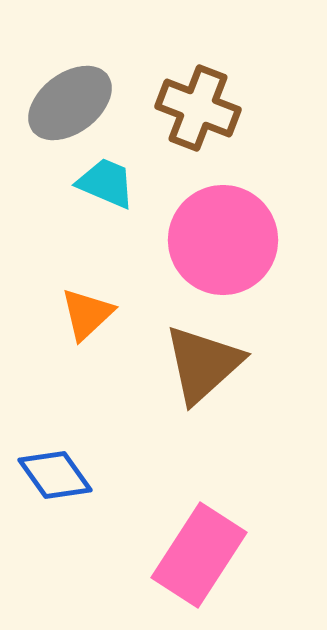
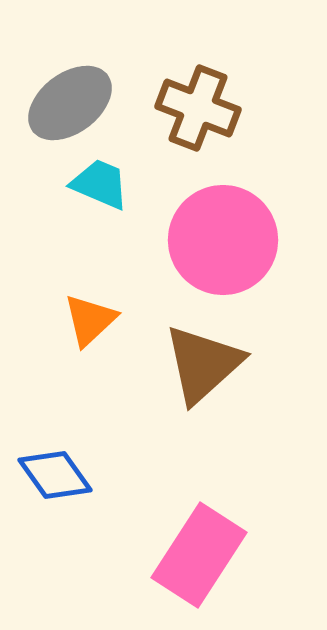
cyan trapezoid: moved 6 px left, 1 px down
orange triangle: moved 3 px right, 6 px down
